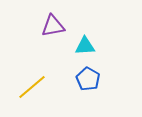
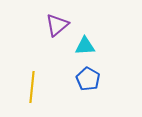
purple triangle: moved 4 px right, 1 px up; rotated 30 degrees counterclockwise
yellow line: rotated 44 degrees counterclockwise
